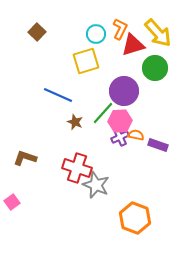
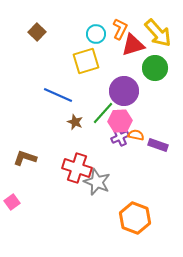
gray star: moved 1 px right, 3 px up
